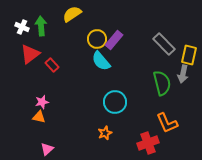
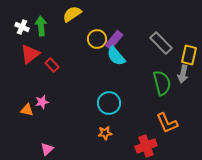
gray rectangle: moved 3 px left, 1 px up
cyan semicircle: moved 15 px right, 5 px up
cyan circle: moved 6 px left, 1 px down
orange triangle: moved 12 px left, 7 px up
orange star: rotated 16 degrees clockwise
red cross: moved 2 px left, 3 px down
